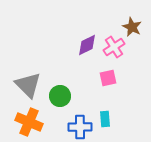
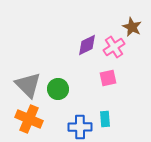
green circle: moved 2 px left, 7 px up
orange cross: moved 3 px up
